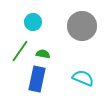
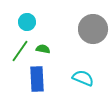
cyan circle: moved 6 px left
gray circle: moved 11 px right, 3 px down
green semicircle: moved 5 px up
blue rectangle: rotated 15 degrees counterclockwise
